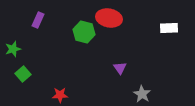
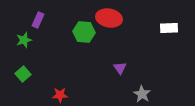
green hexagon: rotated 10 degrees counterclockwise
green star: moved 11 px right, 9 px up
